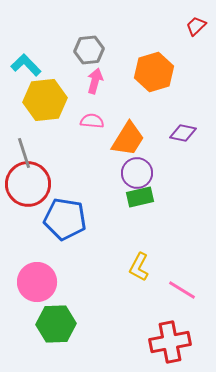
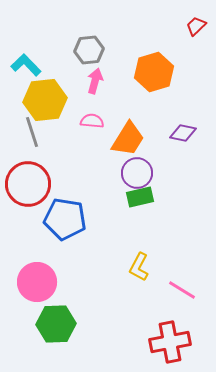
gray line: moved 8 px right, 21 px up
